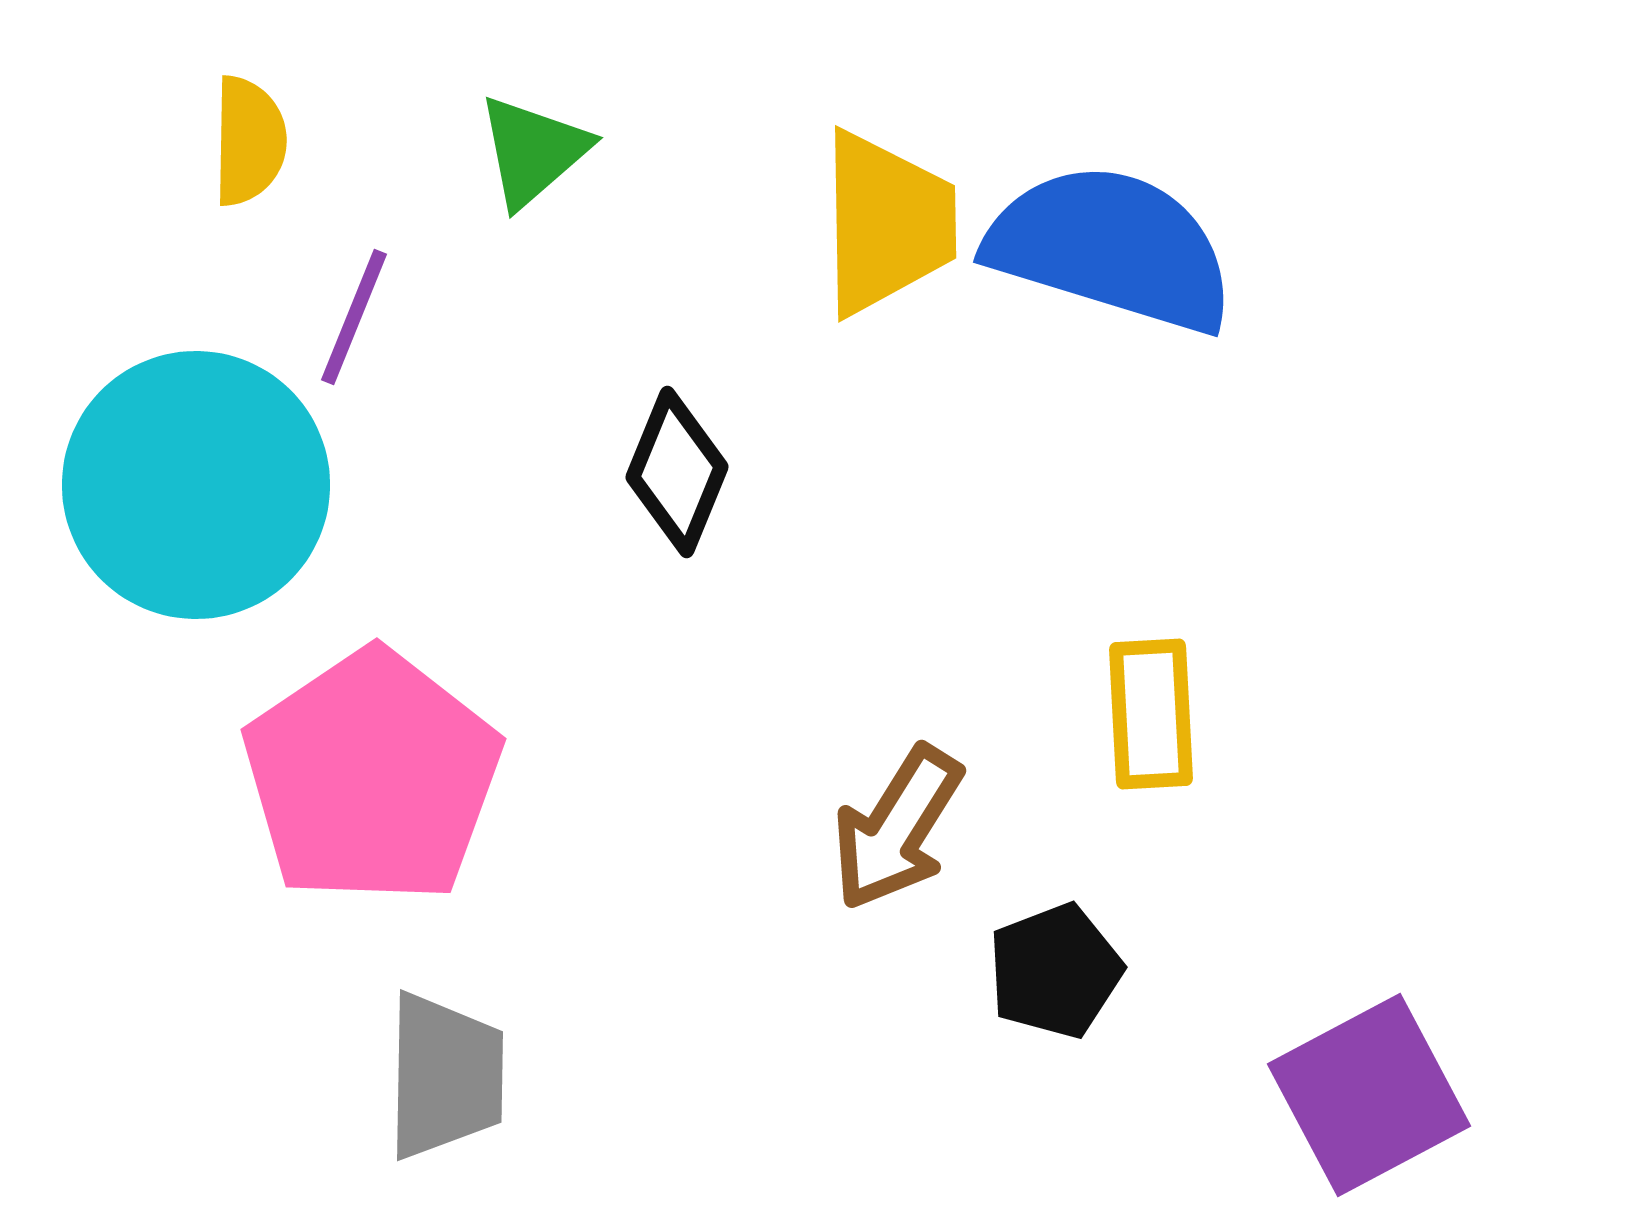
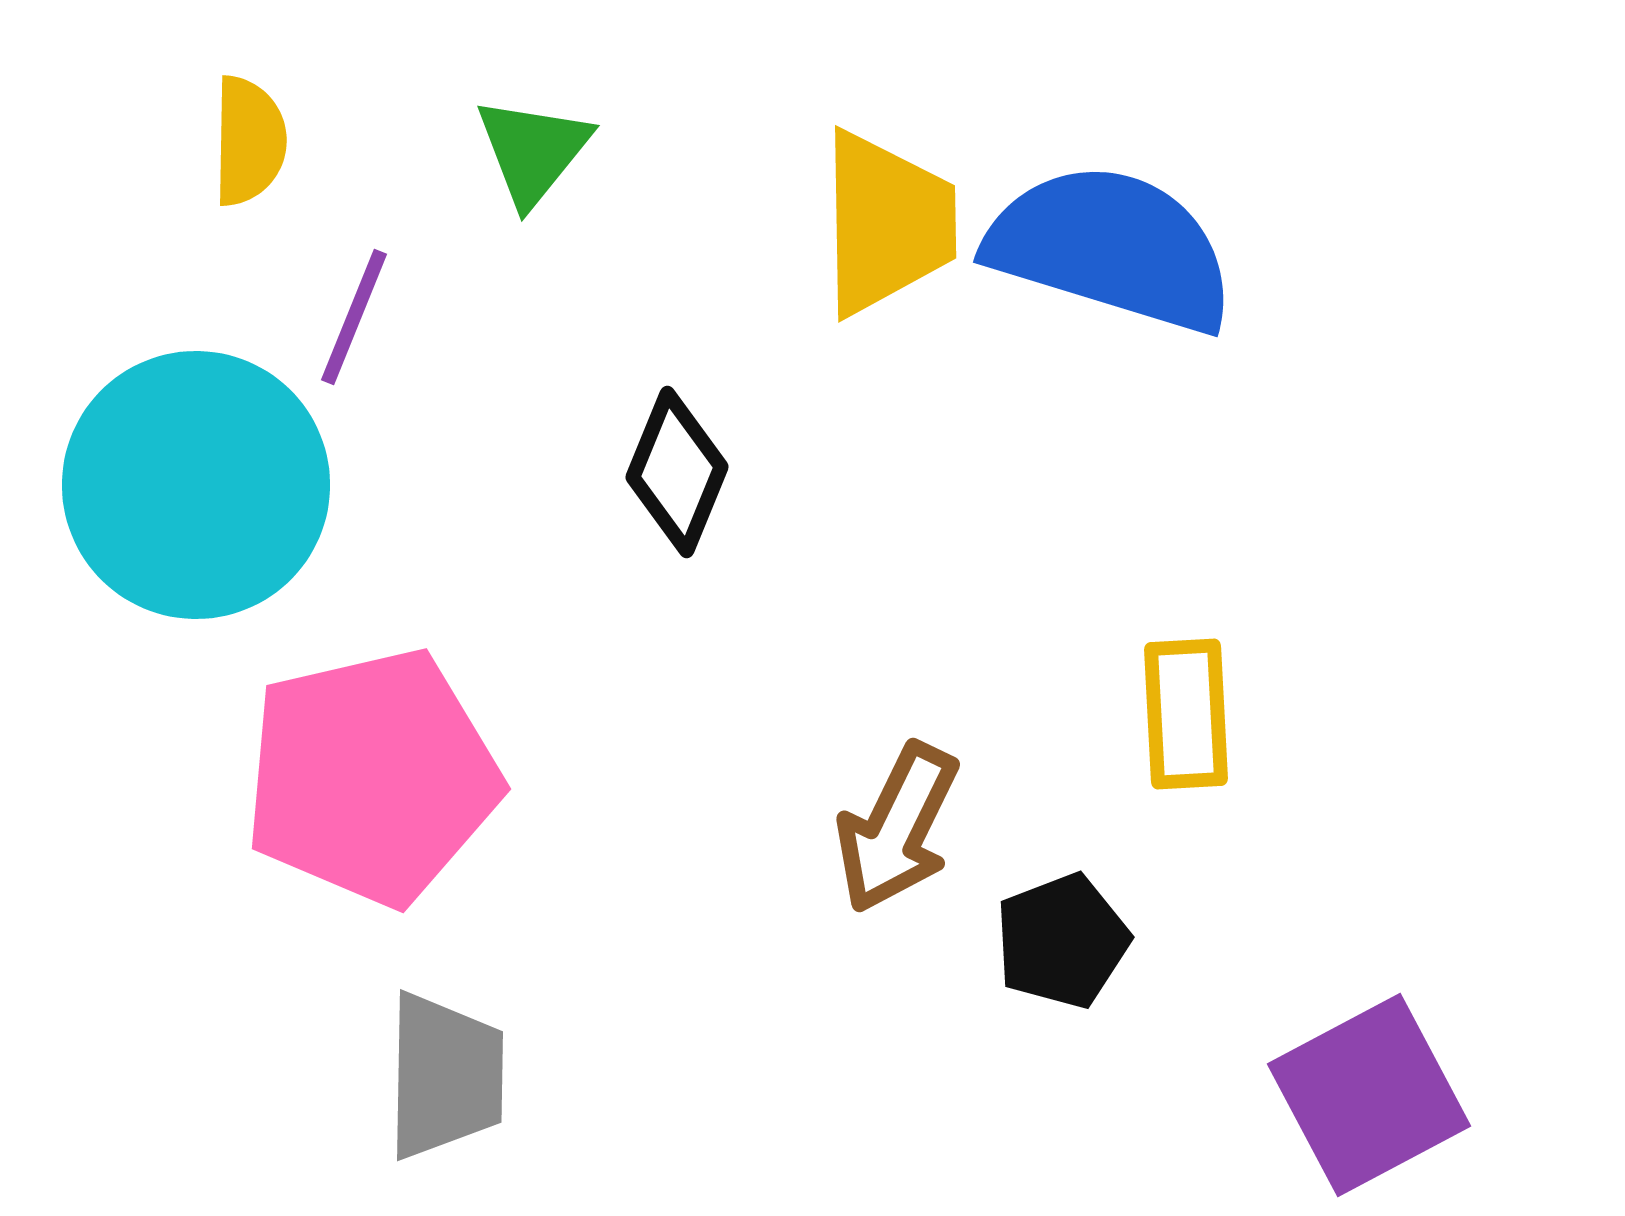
green triangle: rotated 10 degrees counterclockwise
yellow rectangle: moved 35 px right
pink pentagon: rotated 21 degrees clockwise
brown arrow: rotated 6 degrees counterclockwise
black pentagon: moved 7 px right, 30 px up
